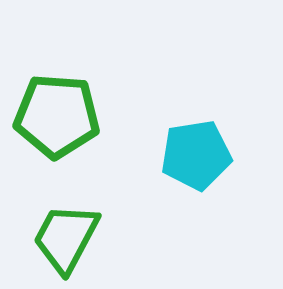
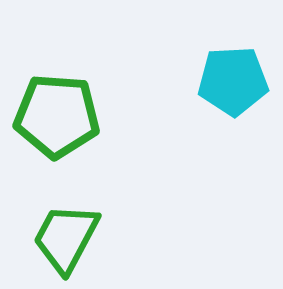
cyan pentagon: moved 37 px right, 74 px up; rotated 6 degrees clockwise
